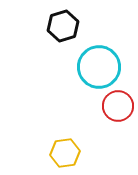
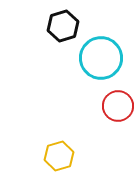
cyan circle: moved 2 px right, 9 px up
yellow hexagon: moved 6 px left, 3 px down; rotated 8 degrees counterclockwise
